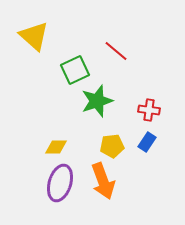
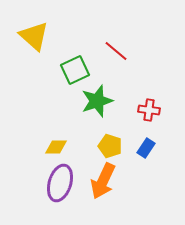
blue rectangle: moved 1 px left, 6 px down
yellow pentagon: moved 2 px left; rotated 25 degrees clockwise
orange arrow: rotated 45 degrees clockwise
